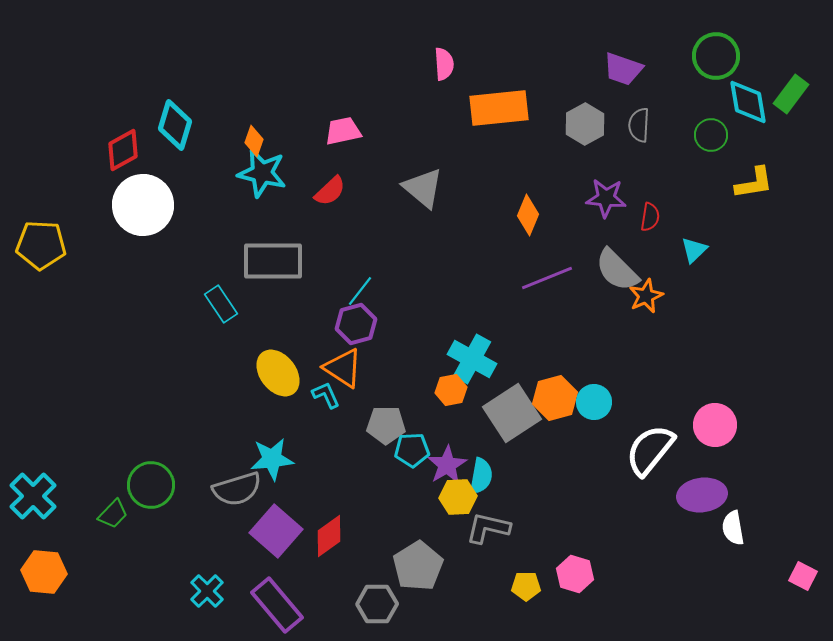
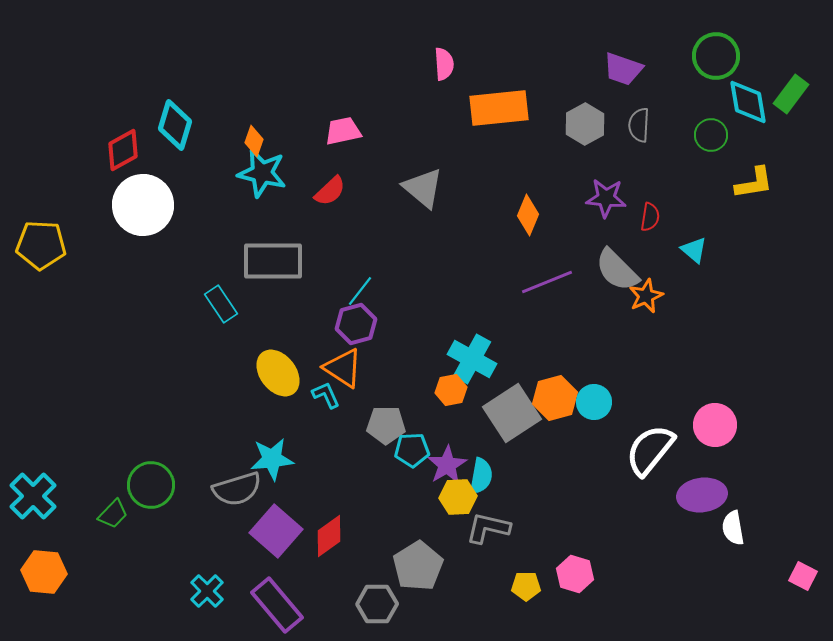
cyan triangle at (694, 250): rotated 36 degrees counterclockwise
purple line at (547, 278): moved 4 px down
